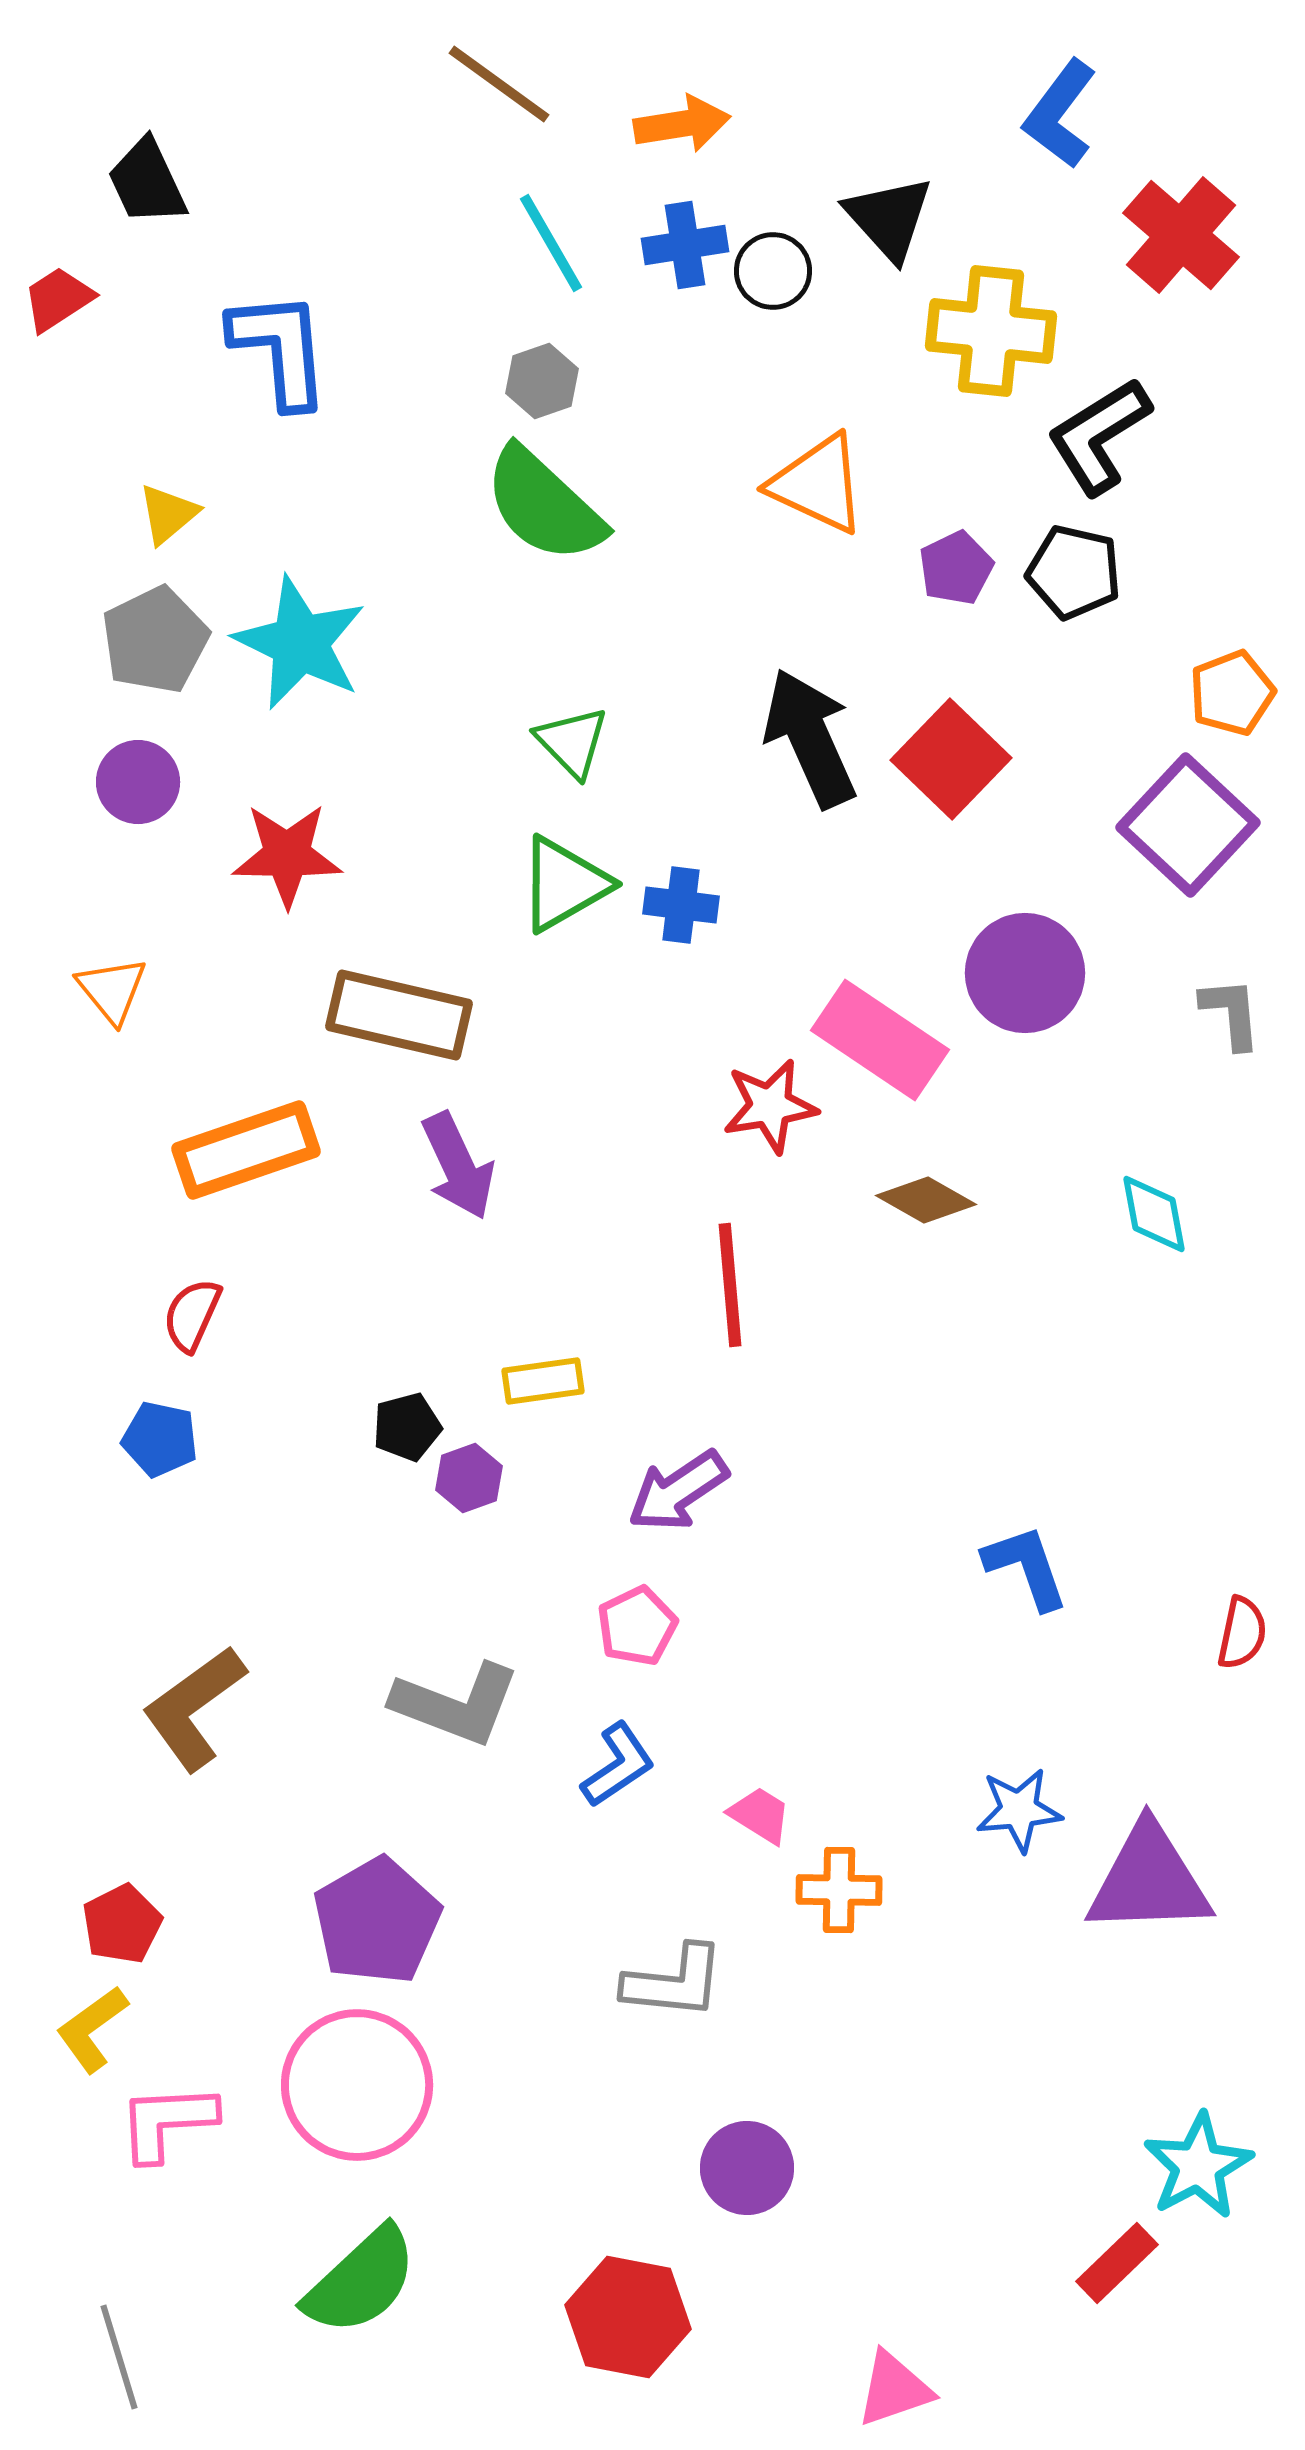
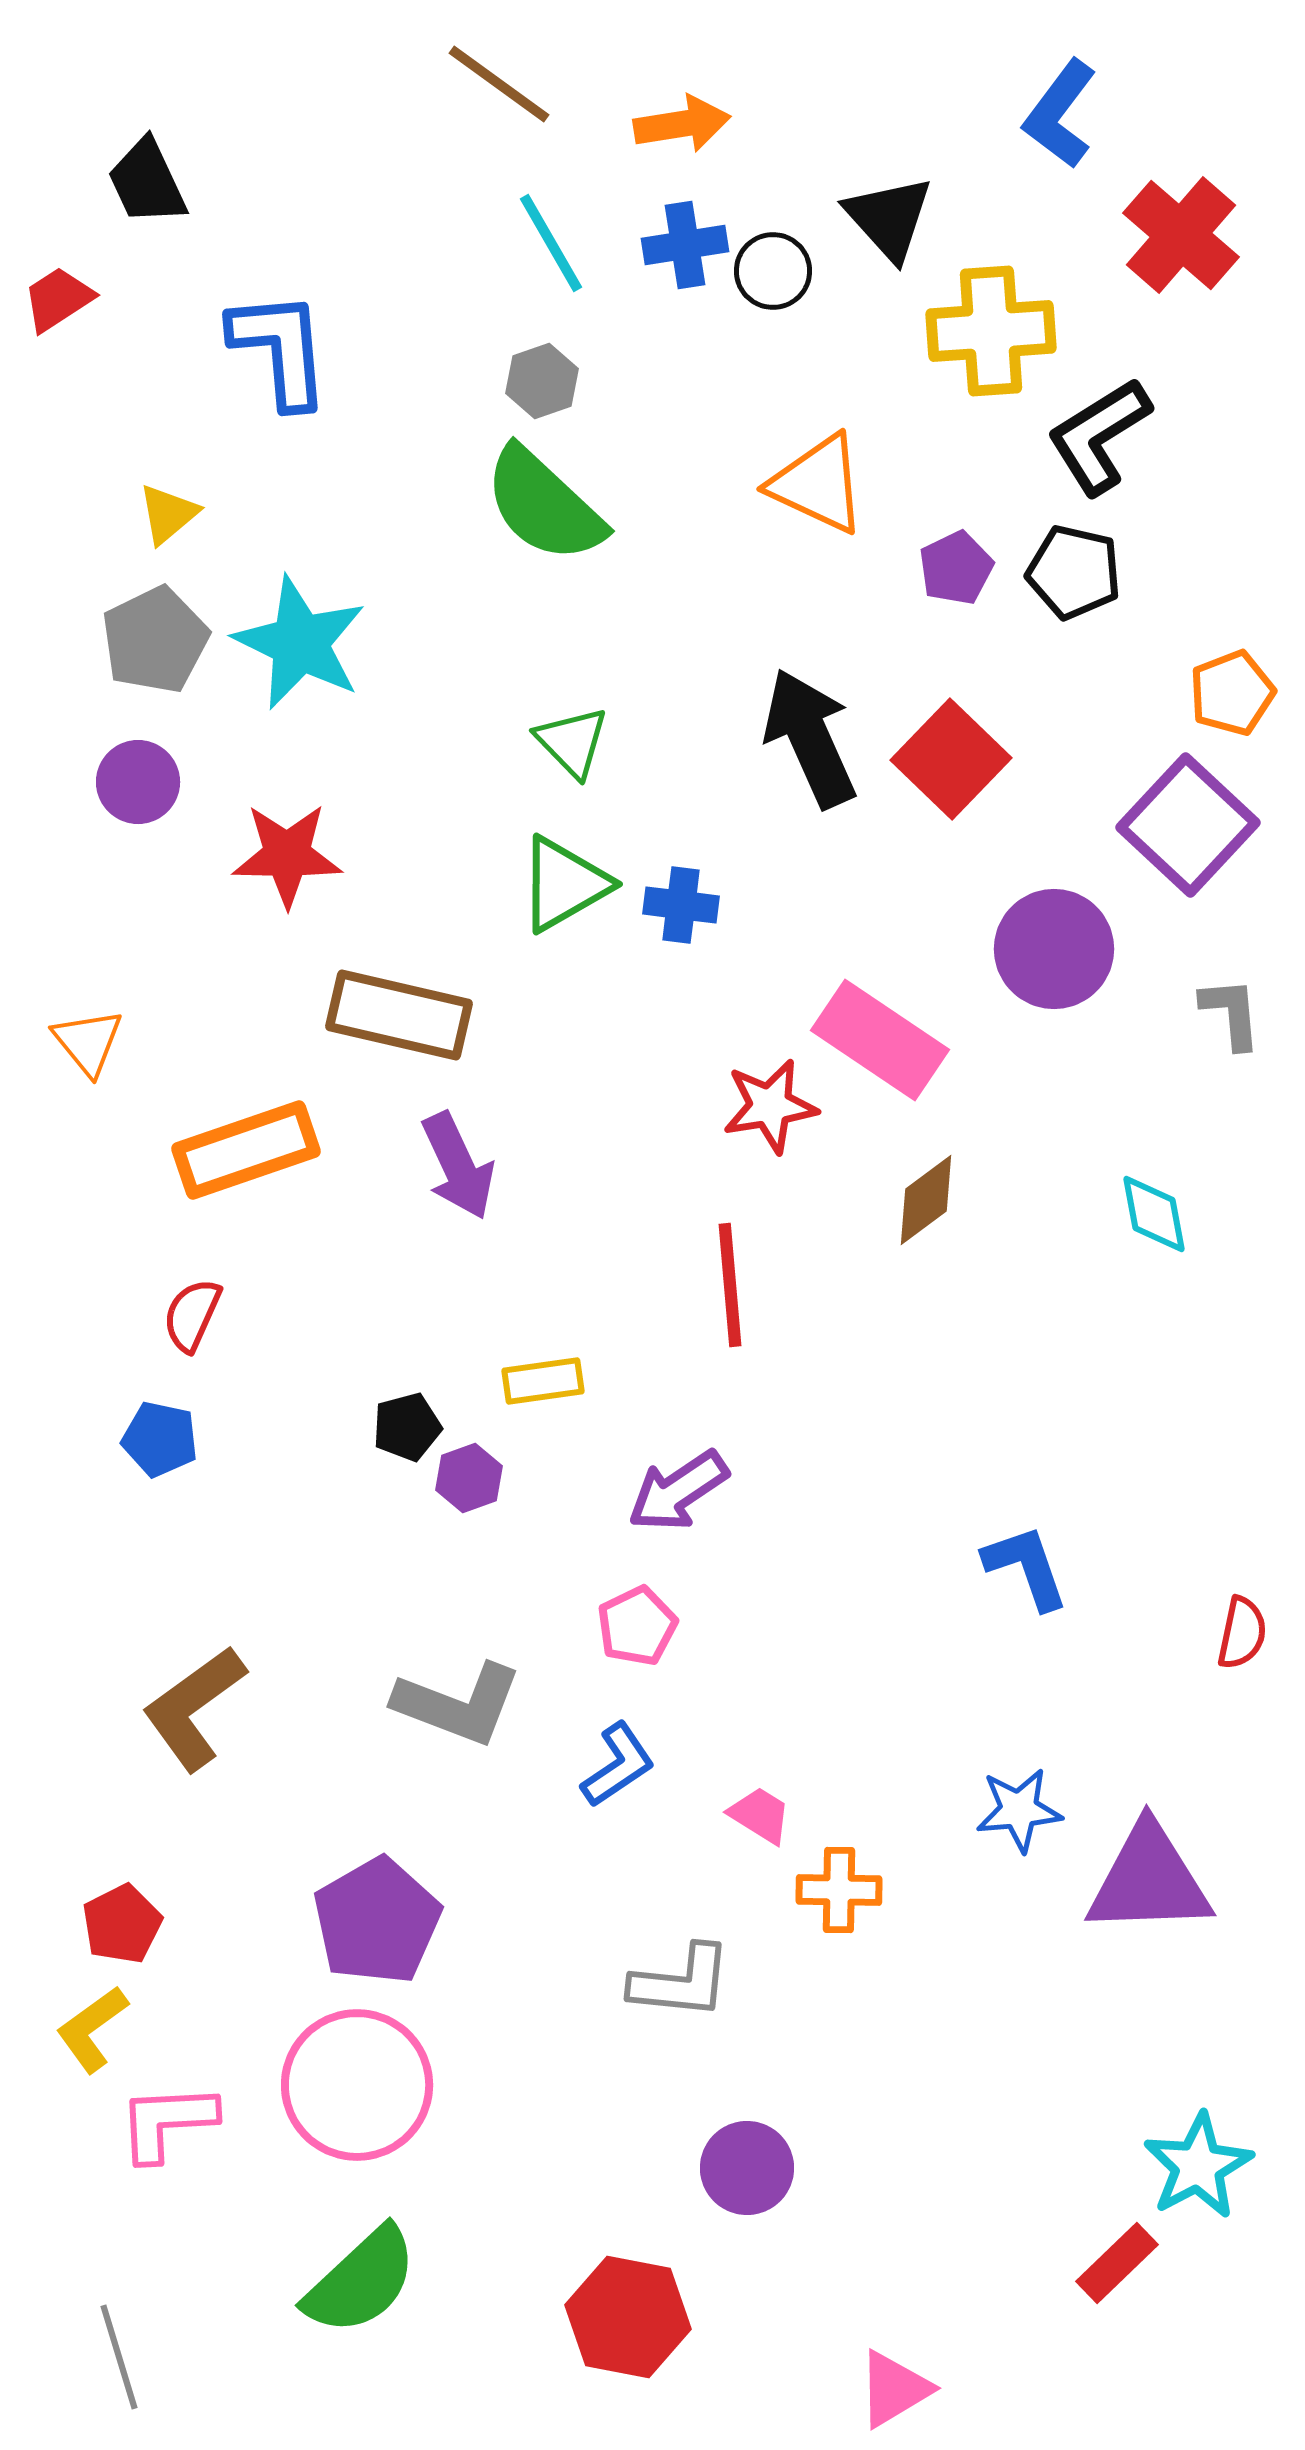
yellow cross at (991, 331): rotated 10 degrees counterclockwise
purple circle at (1025, 973): moved 29 px right, 24 px up
orange triangle at (112, 990): moved 24 px left, 52 px down
brown diamond at (926, 1200): rotated 66 degrees counterclockwise
gray L-shape at (456, 1704): moved 2 px right
gray L-shape at (674, 1982): moved 7 px right
pink triangle at (894, 2389): rotated 12 degrees counterclockwise
